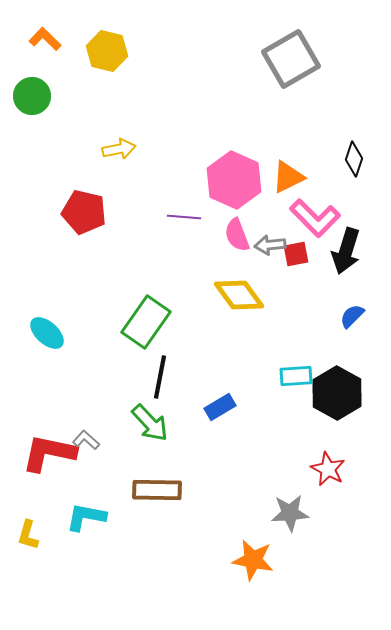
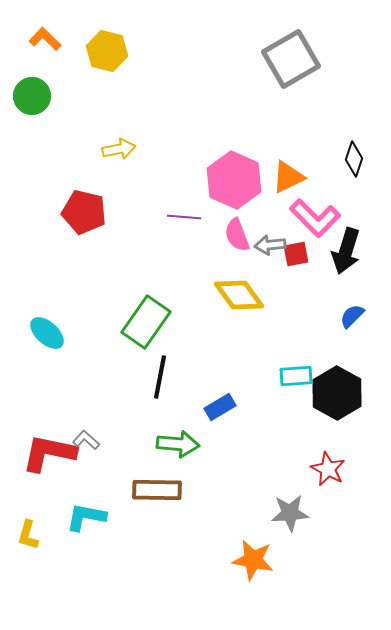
green arrow: moved 28 px right, 21 px down; rotated 42 degrees counterclockwise
